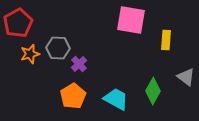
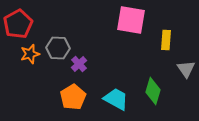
red pentagon: moved 1 px down
gray triangle: moved 8 px up; rotated 18 degrees clockwise
green diamond: rotated 12 degrees counterclockwise
orange pentagon: moved 1 px down
